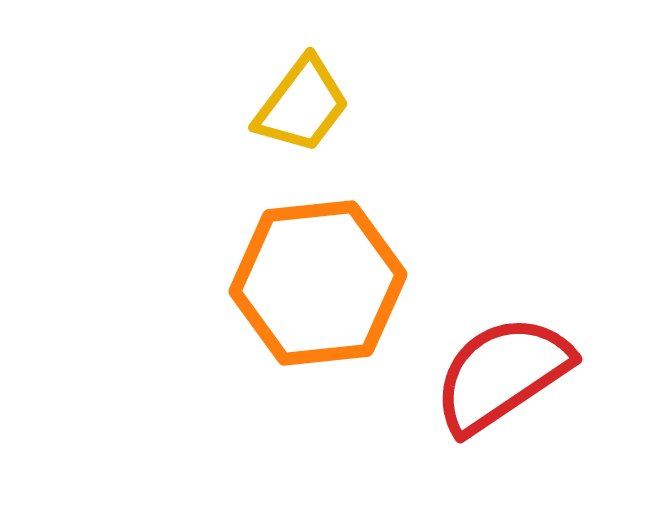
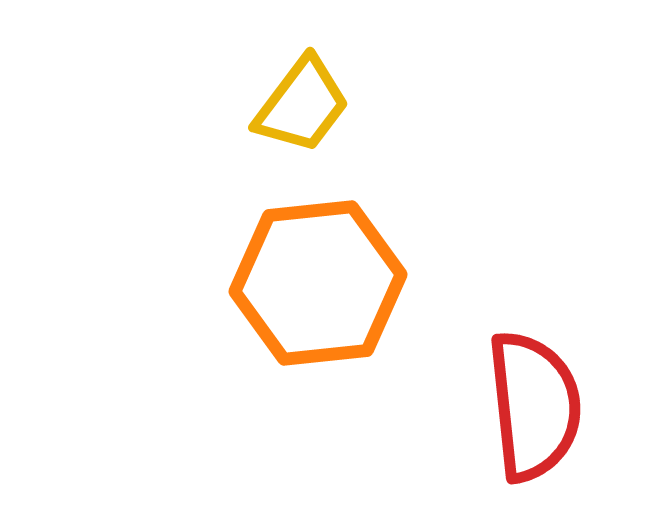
red semicircle: moved 32 px right, 32 px down; rotated 118 degrees clockwise
